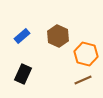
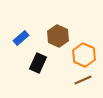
blue rectangle: moved 1 px left, 2 px down
orange hexagon: moved 2 px left, 1 px down; rotated 10 degrees clockwise
black rectangle: moved 15 px right, 11 px up
